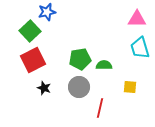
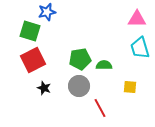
green square: rotated 30 degrees counterclockwise
gray circle: moved 1 px up
red line: rotated 42 degrees counterclockwise
